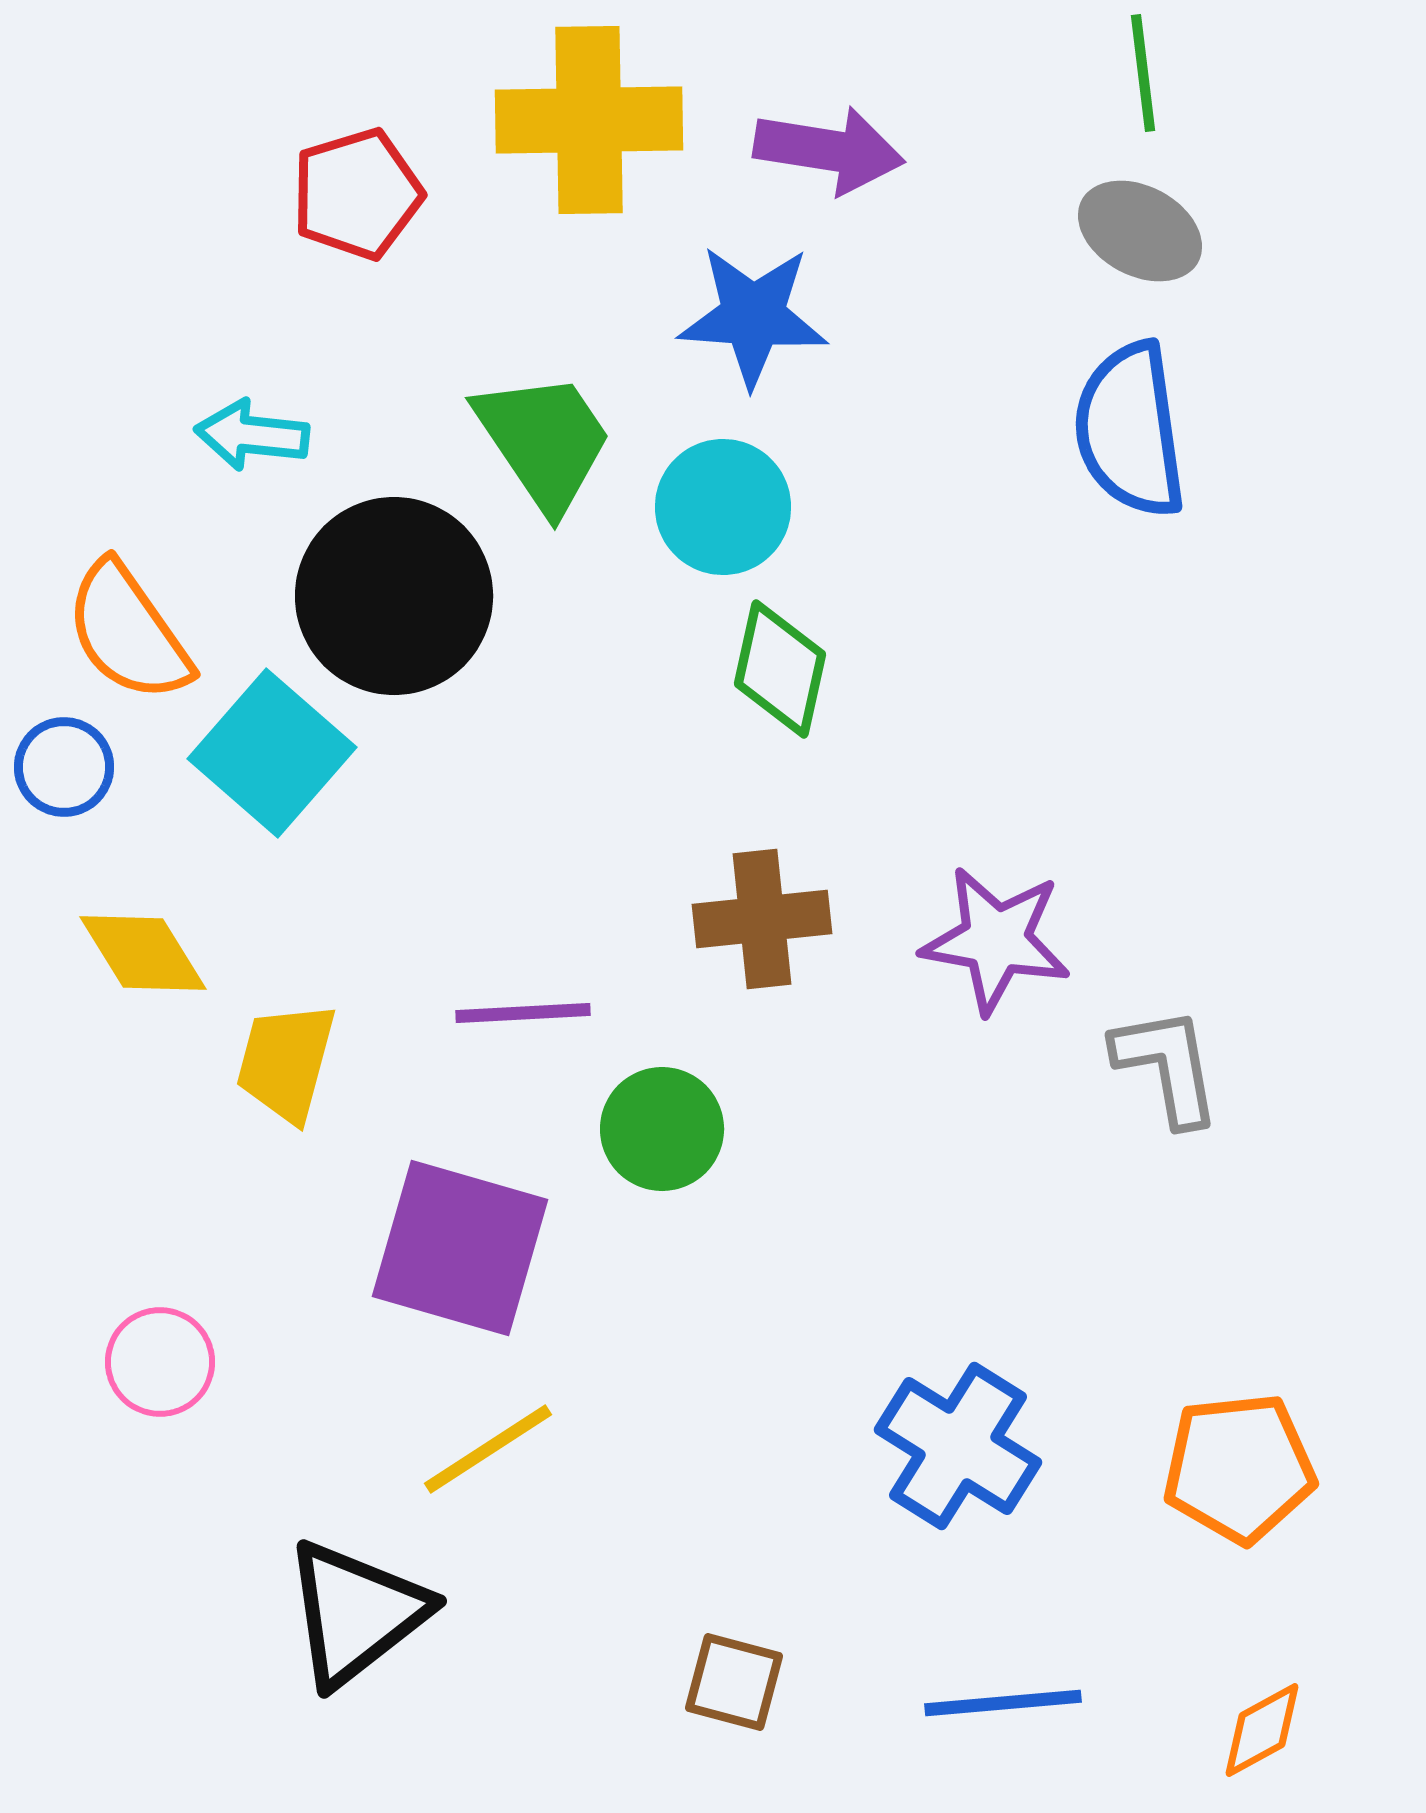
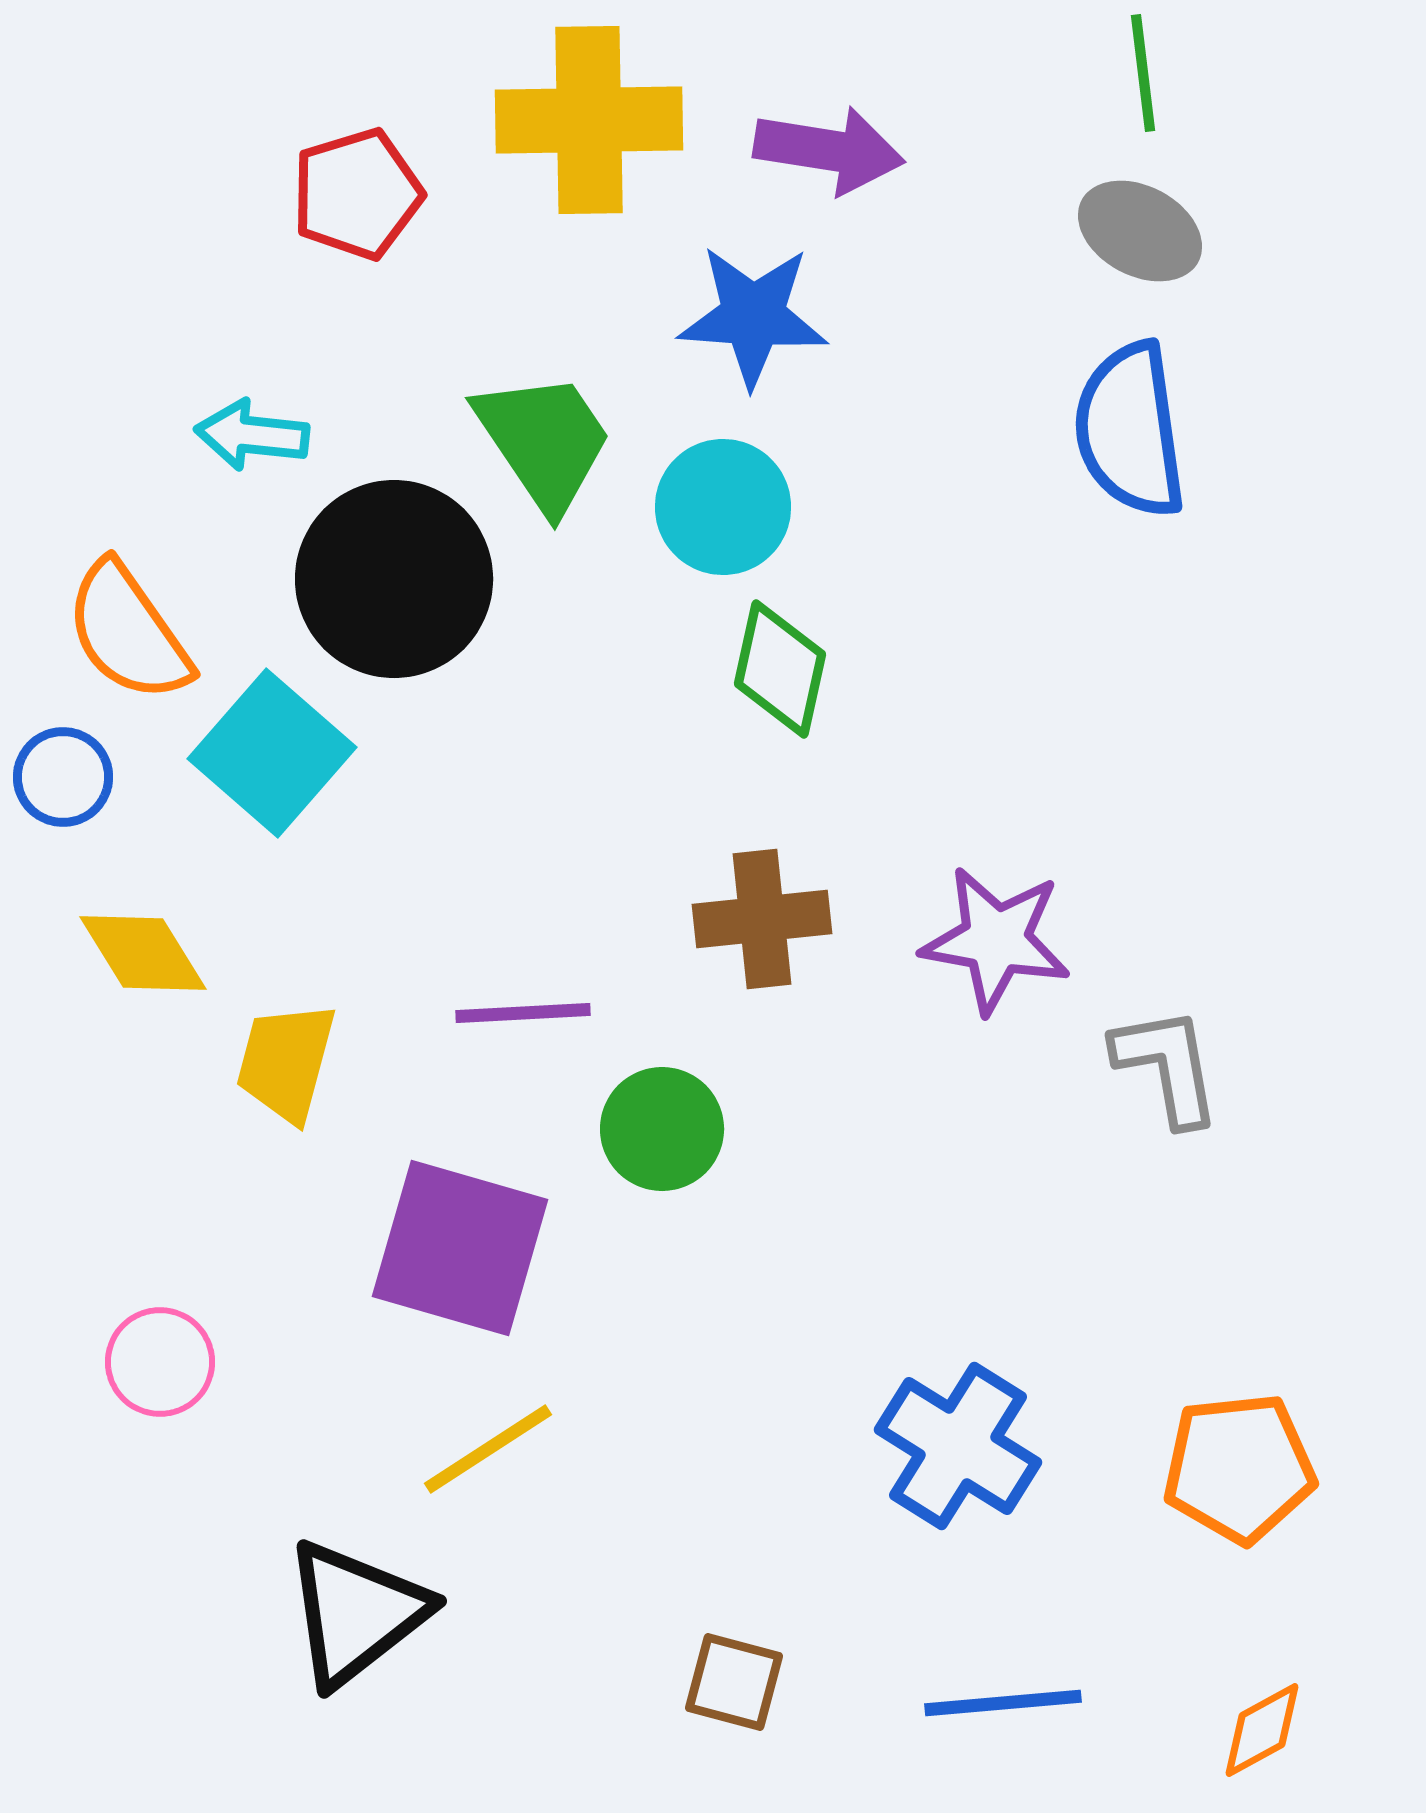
black circle: moved 17 px up
blue circle: moved 1 px left, 10 px down
